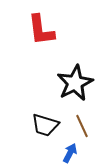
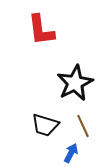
brown line: moved 1 px right
blue arrow: moved 1 px right
